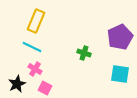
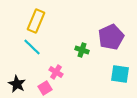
purple pentagon: moved 9 px left
cyan line: rotated 18 degrees clockwise
green cross: moved 2 px left, 3 px up
pink cross: moved 21 px right, 3 px down
black star: rotated 18 degrees counterclockwise
pink square: rotated 32 degrees clockwise
